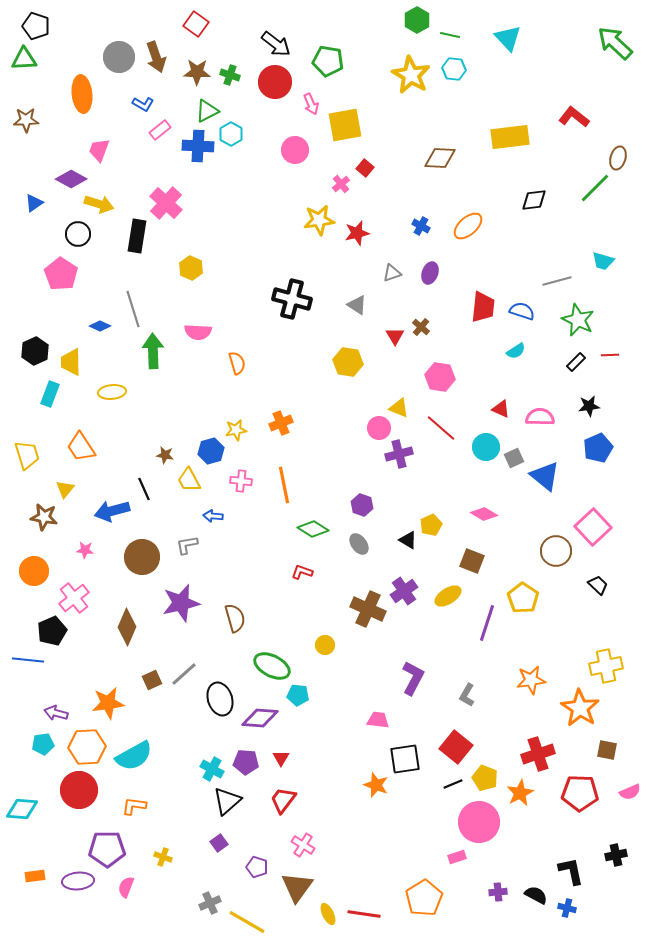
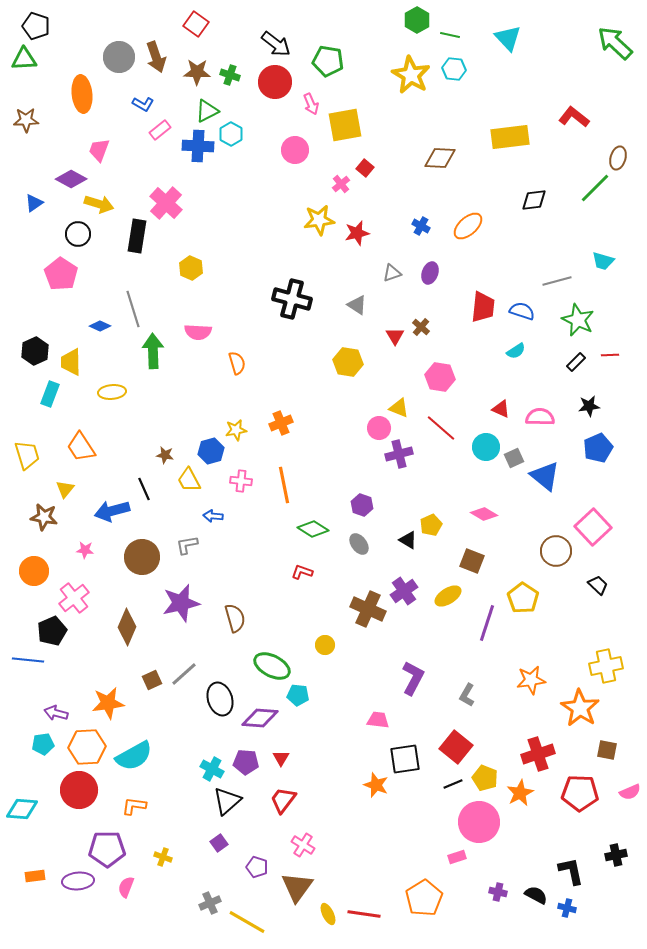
purple cross at (498, 892): rotated 18 degrees clockwise
